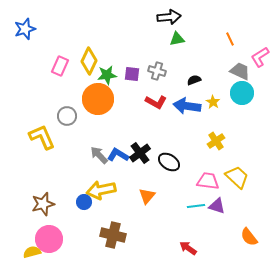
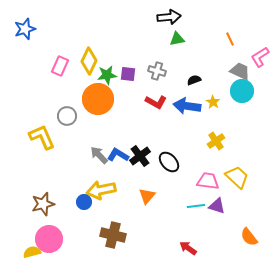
purple square: moved 4 px left
cyan circle: moved 2 px up
black cross: moved 3 px down
black ellipse: rotated 15 degrees clockwise
